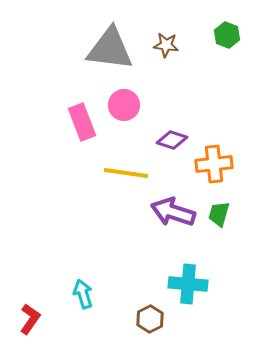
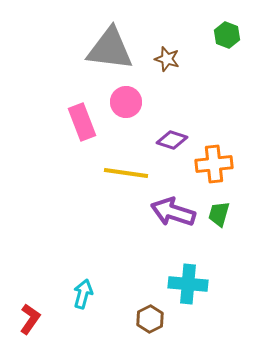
brown star: moved 1 px right, 14 px down; rotated 10 degrees clockwise
pink circle: moved 2 px right, 3 px up
cyan arrow: rotated 32 degrees clockwise
